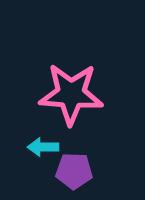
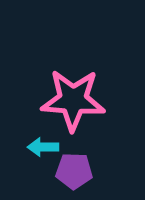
pink star: moved 2 px right, 6 px down
